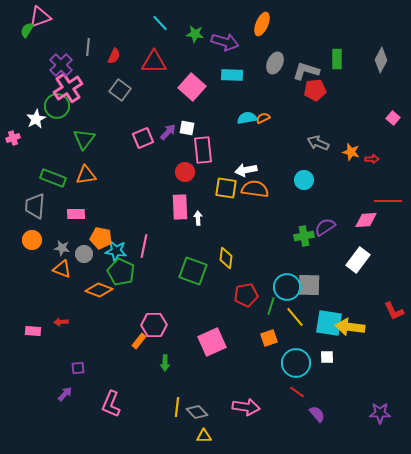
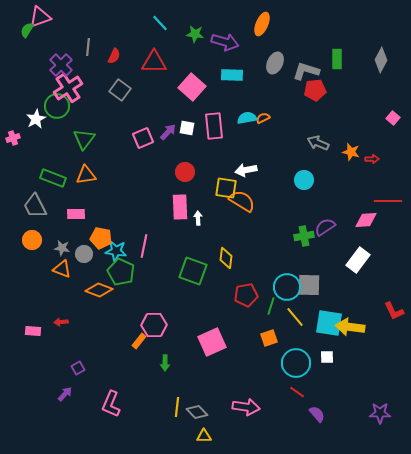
pink rectangle at (203, 150): moved 11 px right, 24 px up
orange semicircle at (255, 189): moved 13 px left, 12 px down; rotated 24 degrees clockwise
gray trapezoid at (35, 206): rotated 32 degrees counterclockwise
purple square at (78, 368): rotated 24 degrees counterclockwise
